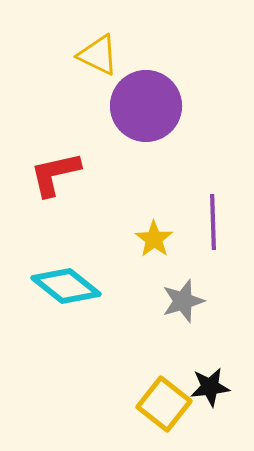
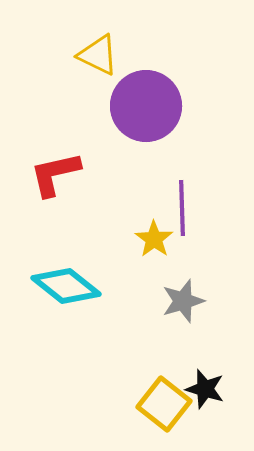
purple line: moved 31 px left, 14 px up
black star: moved 5 px left, 2 px down; rotated 24 degrees clockwise
